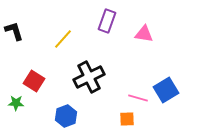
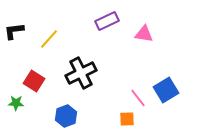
purple rectangle: rotated 45 degrees clockwise
black L-shape: rotated 80 degrees counterclockwise
yellow line: moved 14 px left
black cross: moved 8 px left, 4 px up
pink line: rotated 36 degrees clockwise
